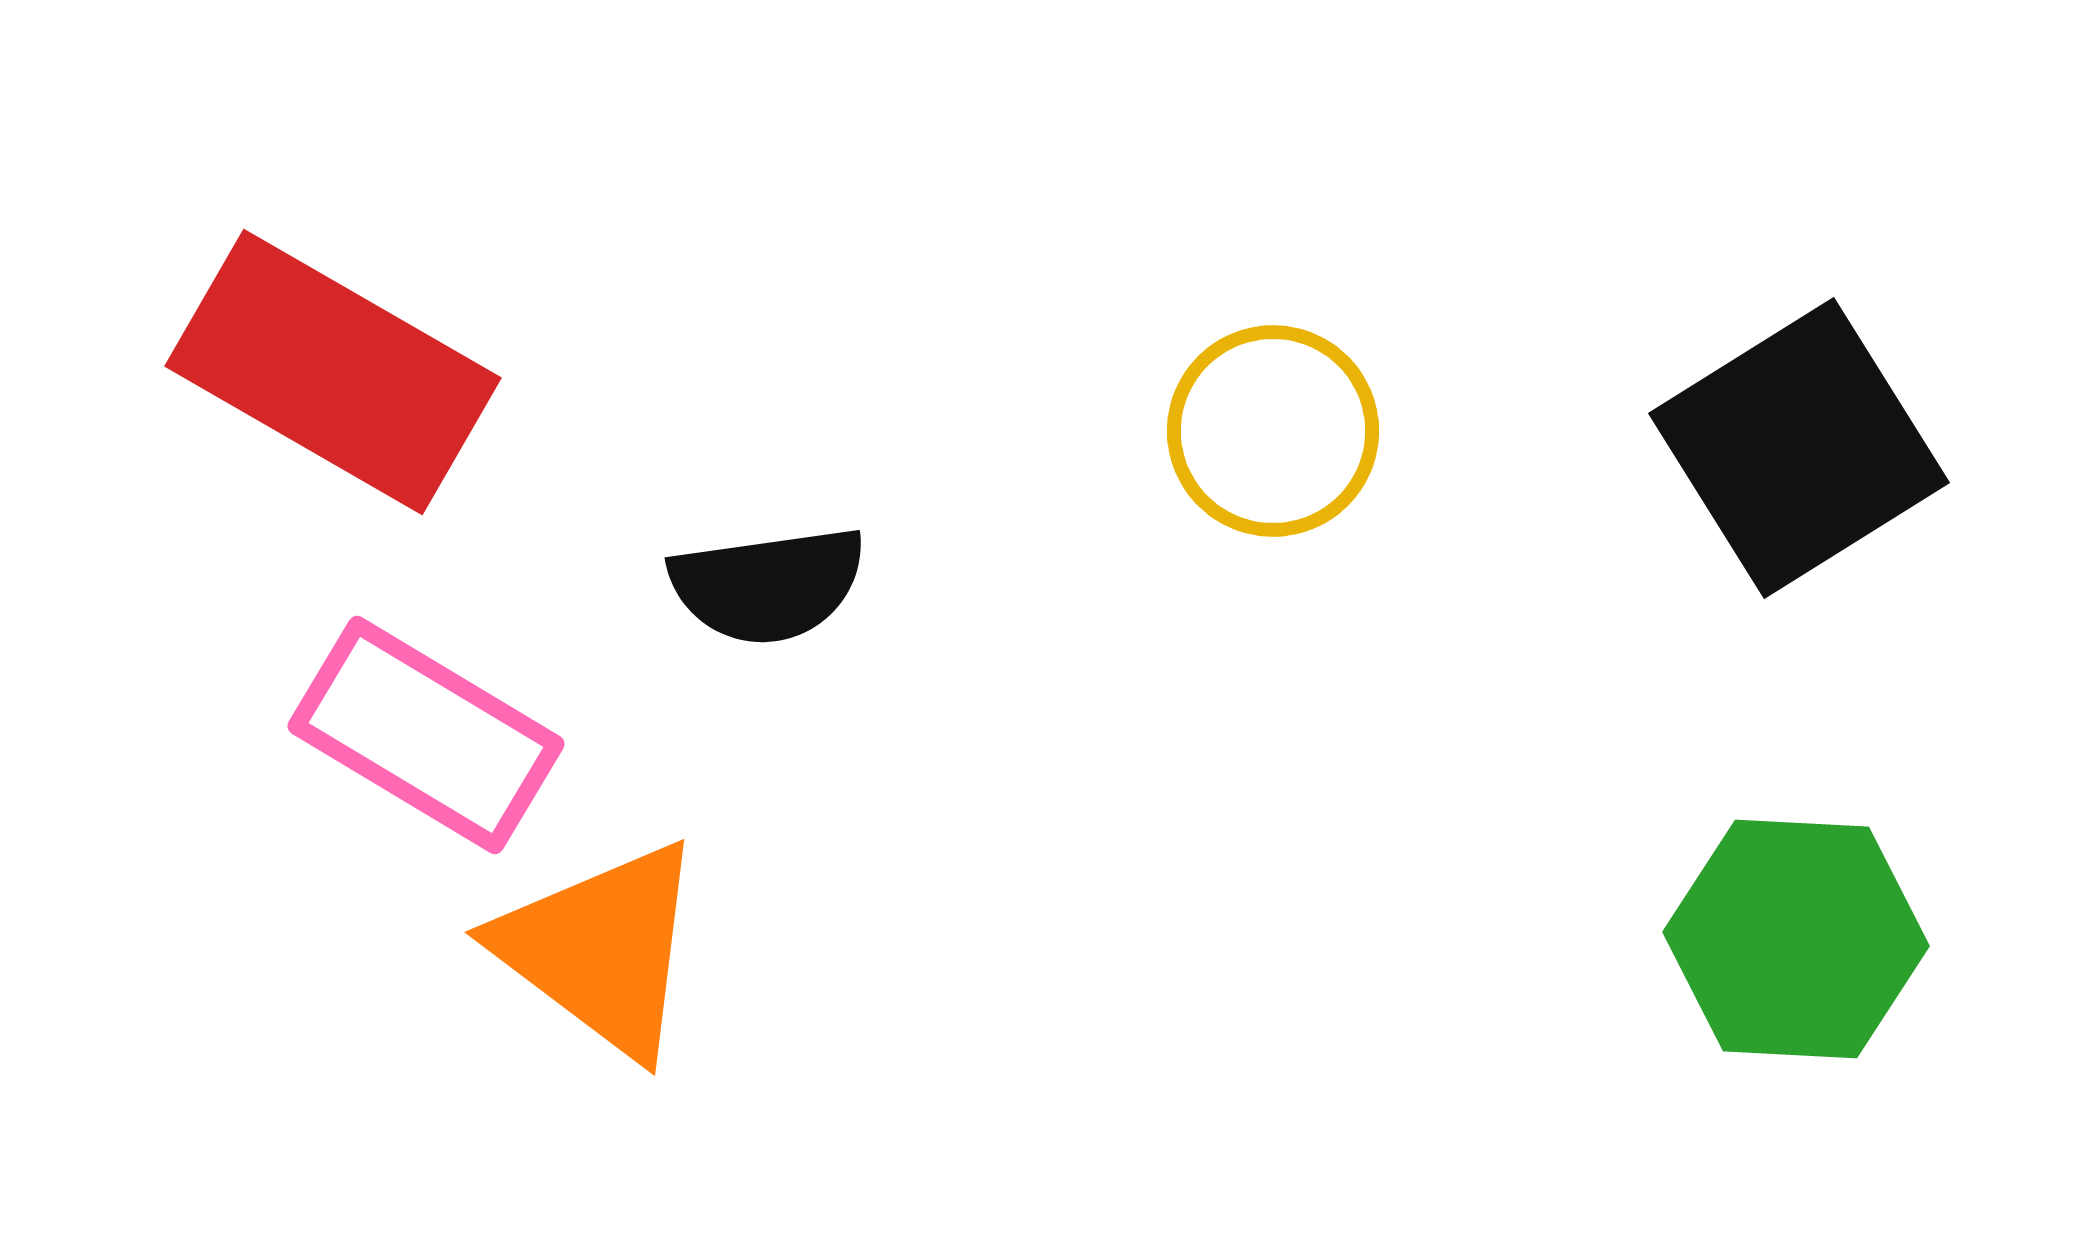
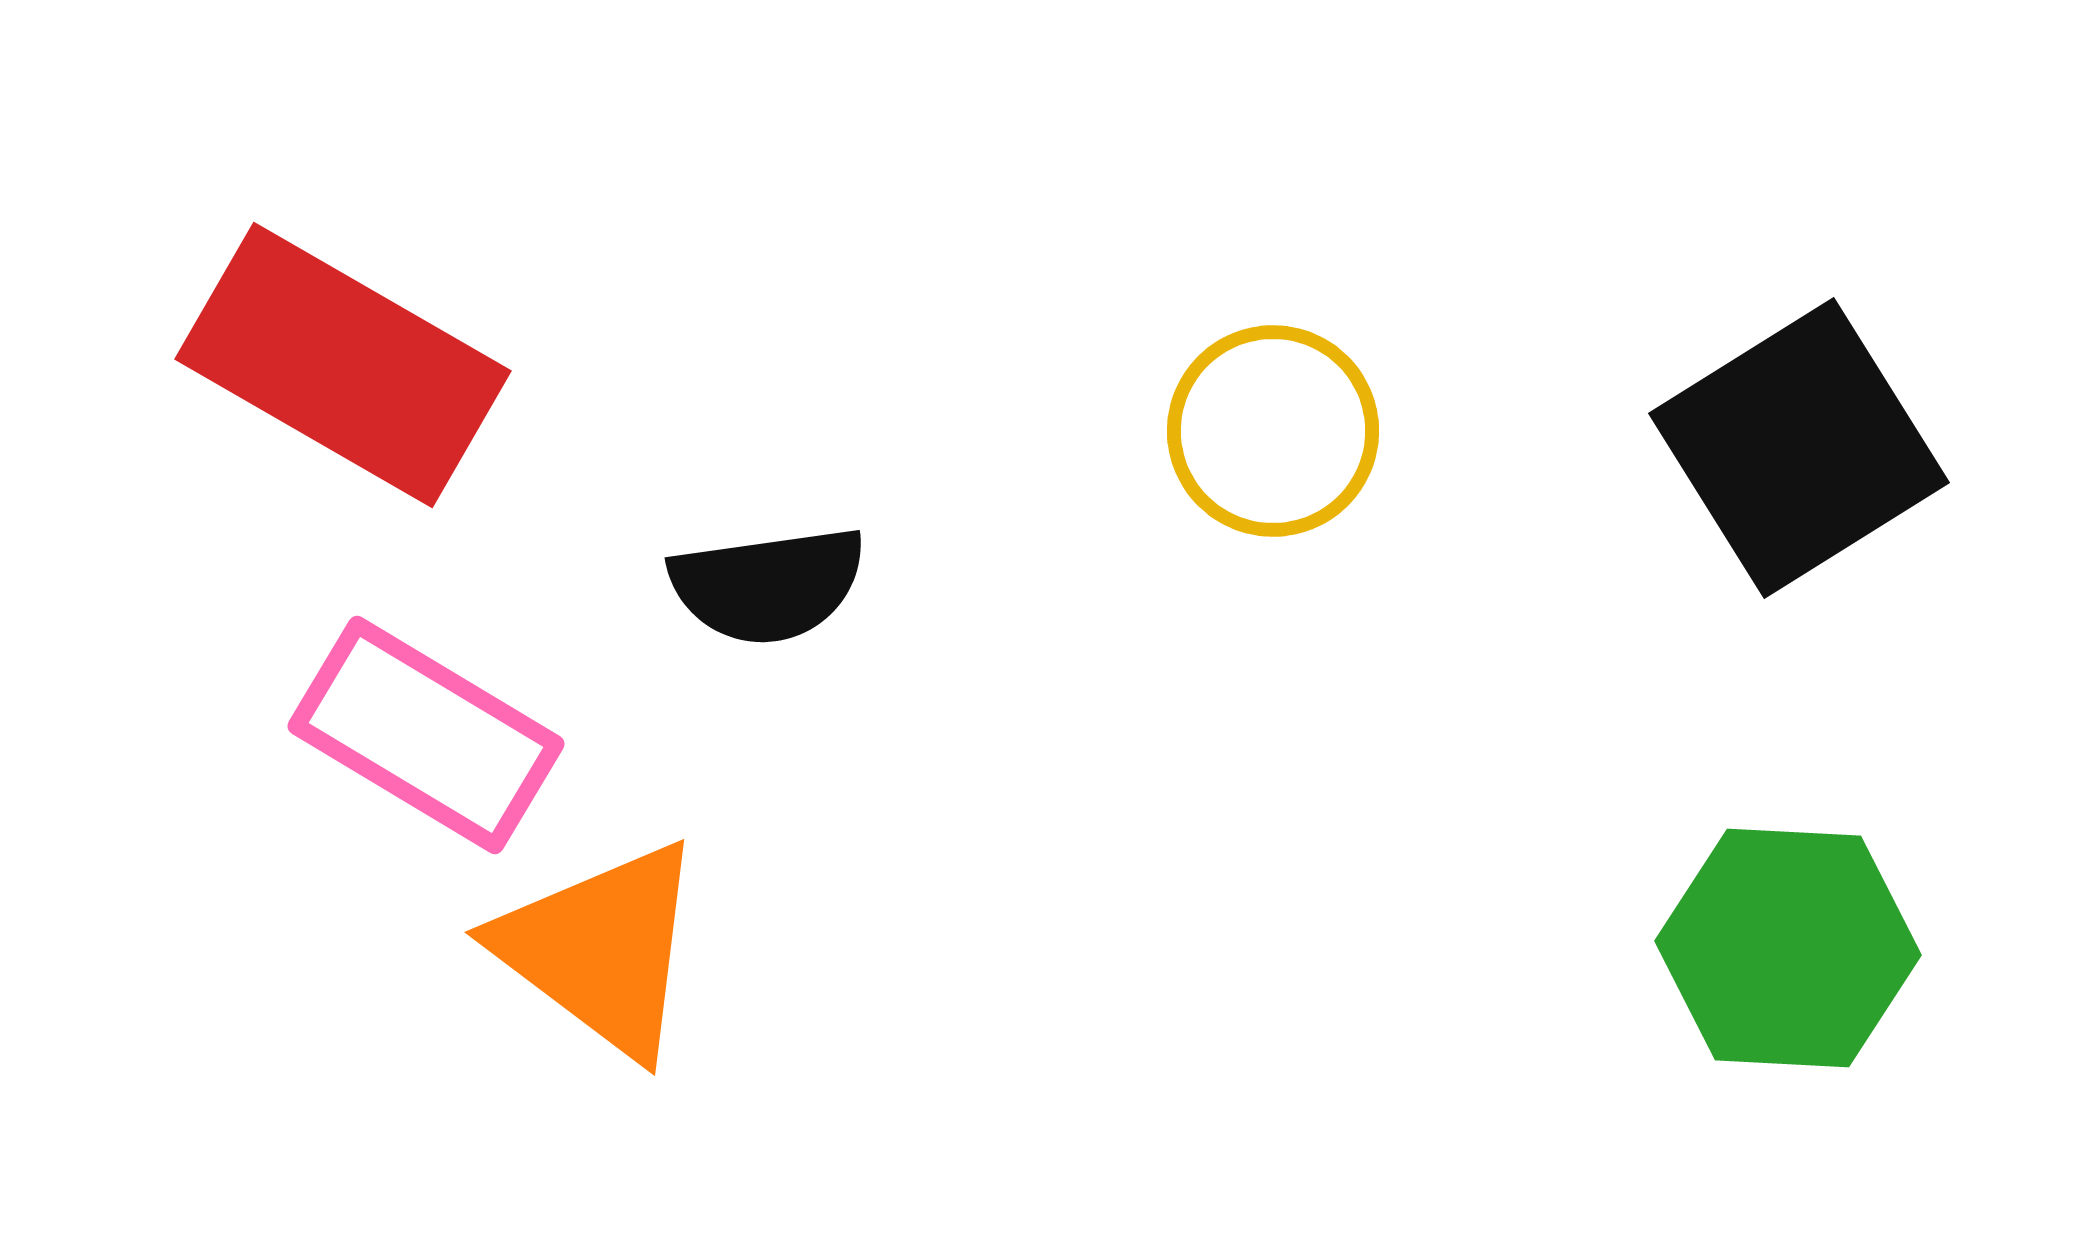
red rectangle: moved 10 px right, 7 px up
green hexagon: moved 8 px left, 9 px down
